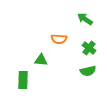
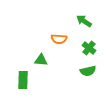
green arrow: moved 1 px left, 2 px down
